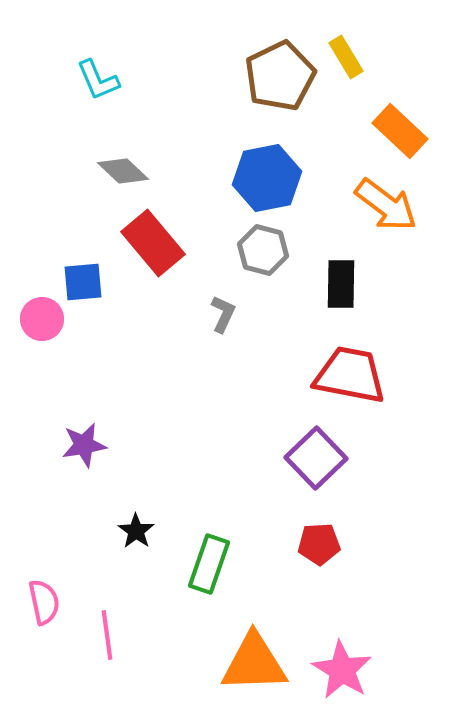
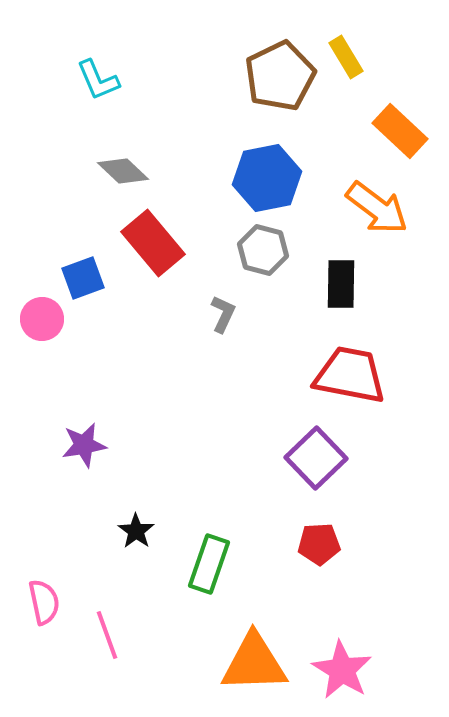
orange arrow: moved 9 px left, 3 px down
blue square: moved 4 px up; rotated 15 degrees counterclockwise
pink line: rotated 12 degrees counterclockwise
